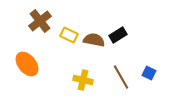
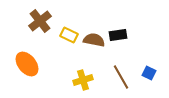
black rectangle: rotated 24 degrees clockwise
yellow cross: rotated 30 degrees counterclockwise
